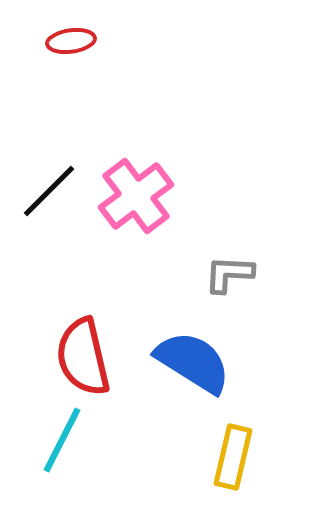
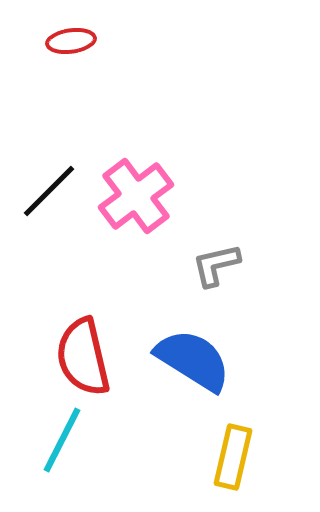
gray L-shape: moved 13 px left, 9 px up; rotated 16 degrees counterclockwise
blue semicircle: moved 2 px up
